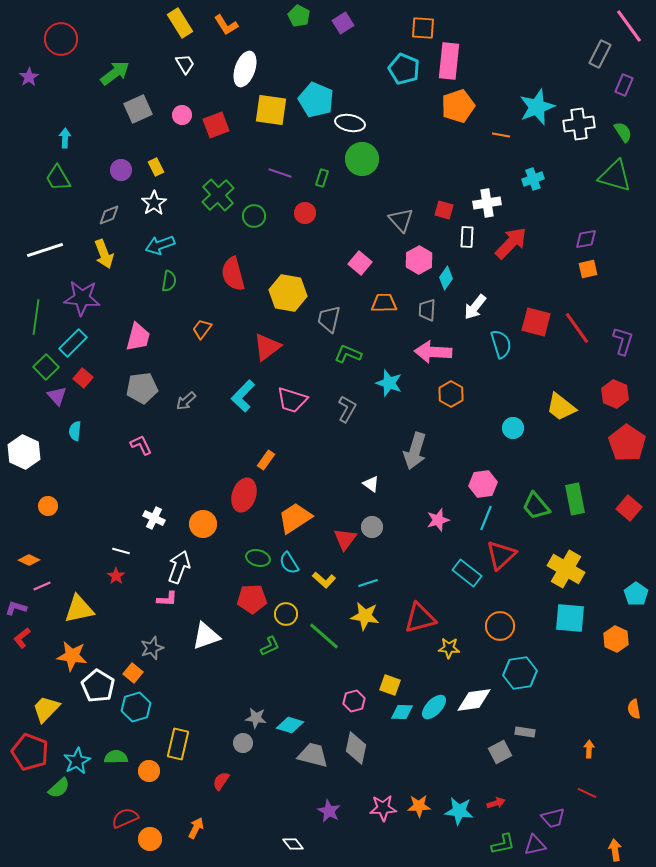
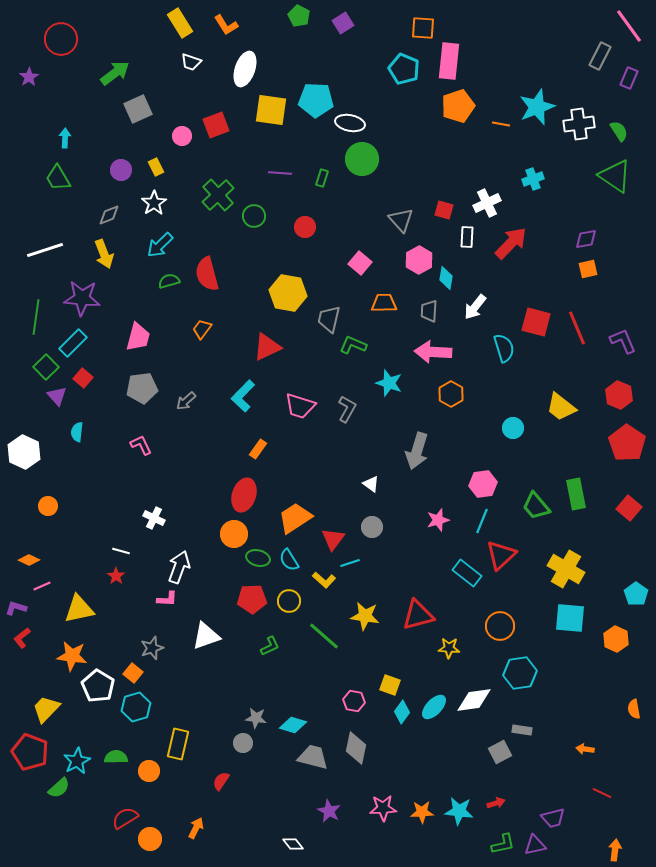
gray rectangle at (600, 54): moved 2 px down
white trapezoid at (185, 64): moved 6 px right, 2 px up; rotated 140 degrees clockwise
purple rectangle at (624, 85): moved 5 px right, 7 px up
cyan pentagon at (316, 100): rotated 20 degrees counterclockwise
pink circle at (182, 115): moved 21 px down
green semicircle at (623, 132): moved 4 px left, 1 px up
orange line at (501, 135): moved 11 px up
purple line at (280, 173): rotated 15 degrees counterclockwise
green triangle at (615, 176): rotated 18 degrees clockwise
white cross at (487, 203): rotated 16 degrees counterclockwise
red circle at (305, 213): moved 14 px down
cyan arrow at (160, 245): rotated 24 degrees counterclockwise
red semicircle at (233, 274): moved 26 px left
cyan diamond at (446, 278): rotated 25 degrees counterclockwise
green semicircle at (169, 281): rotated 115 degrees counterclockwise
gray trapezoid at (427, 310): moved 2 px right, 1 px down
red line at (577, 328): rotated 12 degrees clockwise
purple L-shape at (623, 341): rotated 40 degrees counterclockwise
cyan semicircle at (501, 344): moved 3 px right, 4 px down
red triangle at (267, 347): rotated 12 degrees clockwise
green L-shape at (348, 354): moved 5 px right, 9 px up
red hexagon at (615, 394): moved 4 px right, 1 px down
pink trapezoid at (292, 400): moved 8 px right, 6 px down
cyan semicircle at (75, 431): moved 2 px right, 1 px down
gray arrow at (415, 451): moved 2 px right
orange rectangle at (266, 460): moved 8 px left, 11 px up
green rectangle at (575, 499): moved 1 px right, 5 px up
cyan line at (486, 518): moved 4 px left, 3 px down
orange circle at (203, 524): moved 31 px right, 10 px down
red triangle at (345, 539): moved 12 px left
cyan semicircle at (289, 563): moved 3 px up
cyan line at (368, 583): moved 18 px left, 20 px up
yellow circle at (286, 614): moved 3 px right, 13 px up
red triangle at (420, 618): moved 2 px left, 3 px up
pink hexagon at (354, 701): rotated 25 degrees clockwise
cyan diamond at (402, 712): rotated 55 degrees counterclockwise
cyan diamond at (290, 725): moved 3 px right
gray rectangle at (525, 732): moved 3 px left, 2 px up
orange arrow at (589, 749): moved 4 px left; rotated 84 degrees counterclockwise
gray trapezoid at (313, 755): moved 2 px down
red line at (587, 793): moved 15 px right
orange star at (419, 806): moved 3 px right, 6 px down
red semicircle at (125, 818): rotated 8 degrees counterclockwise
orange arrow at (615, 850): rotated 15 degrees clockwise
